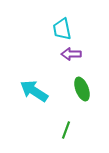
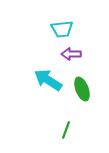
cyan trapezoid: rotated 85 degrees counterclockwise
cyan arrow: moved 14 px right, 11 px up
